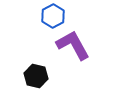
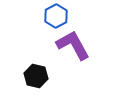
blue hexagon: moved 3 px right
